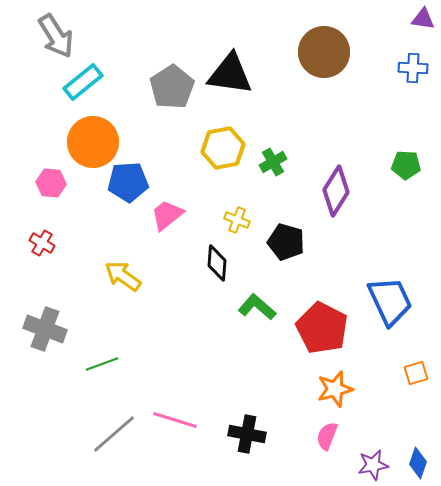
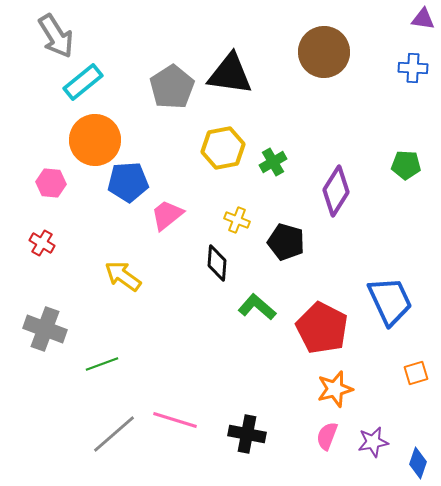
orange circle: moved 2 px right, 2 px up
purple star: moved 23 px up
